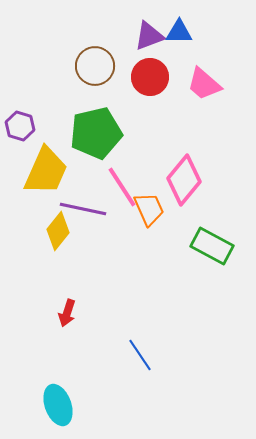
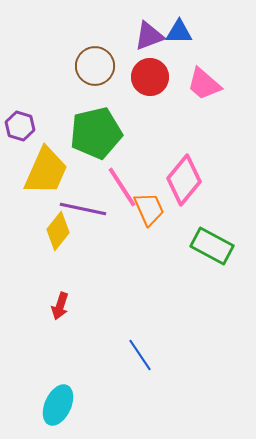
red arrow: moved 7 px left, 7 px up
cyan ellipse: rotated 45 degrees clockwise
